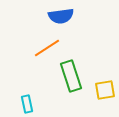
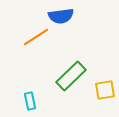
orange line: moved 11 px left, 11 px up
green rectangle: rotated 64 degrees clockwise
cyan rectangle: moved 3 px right, 3 px up
